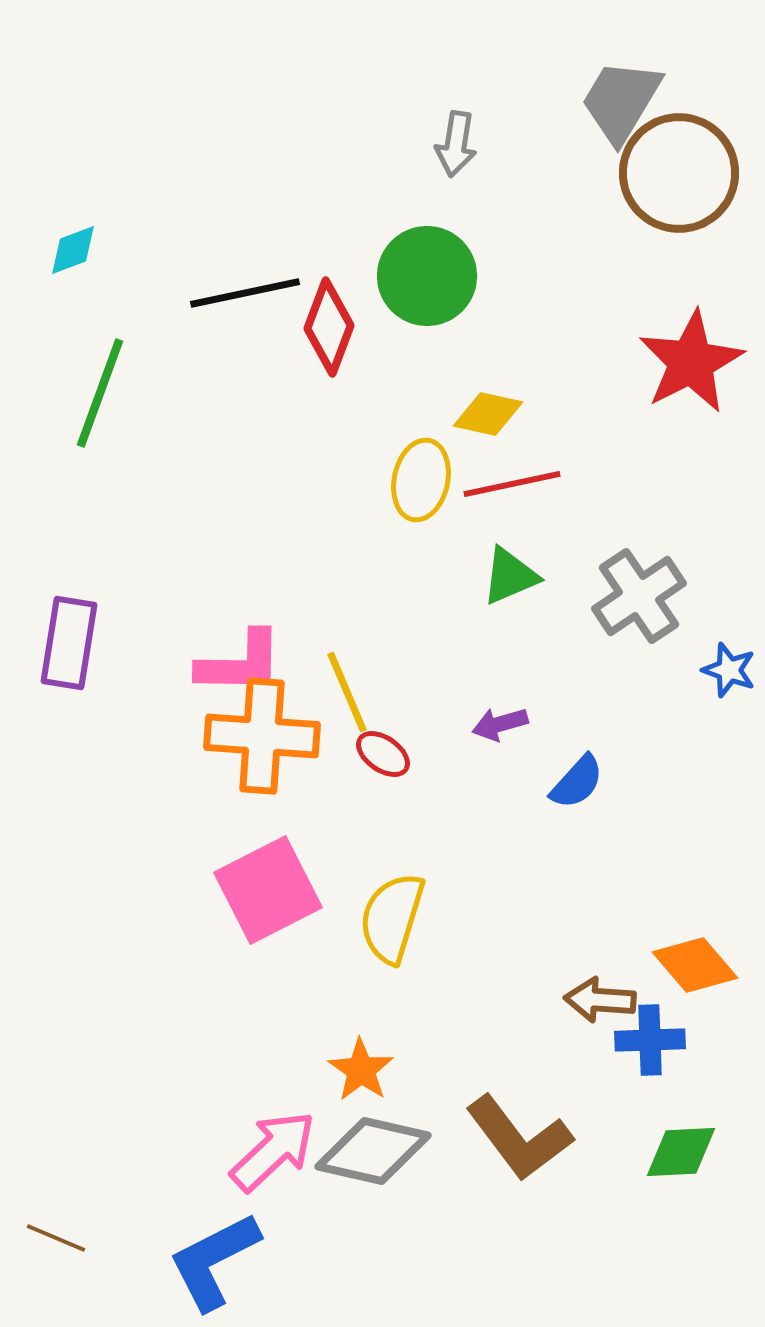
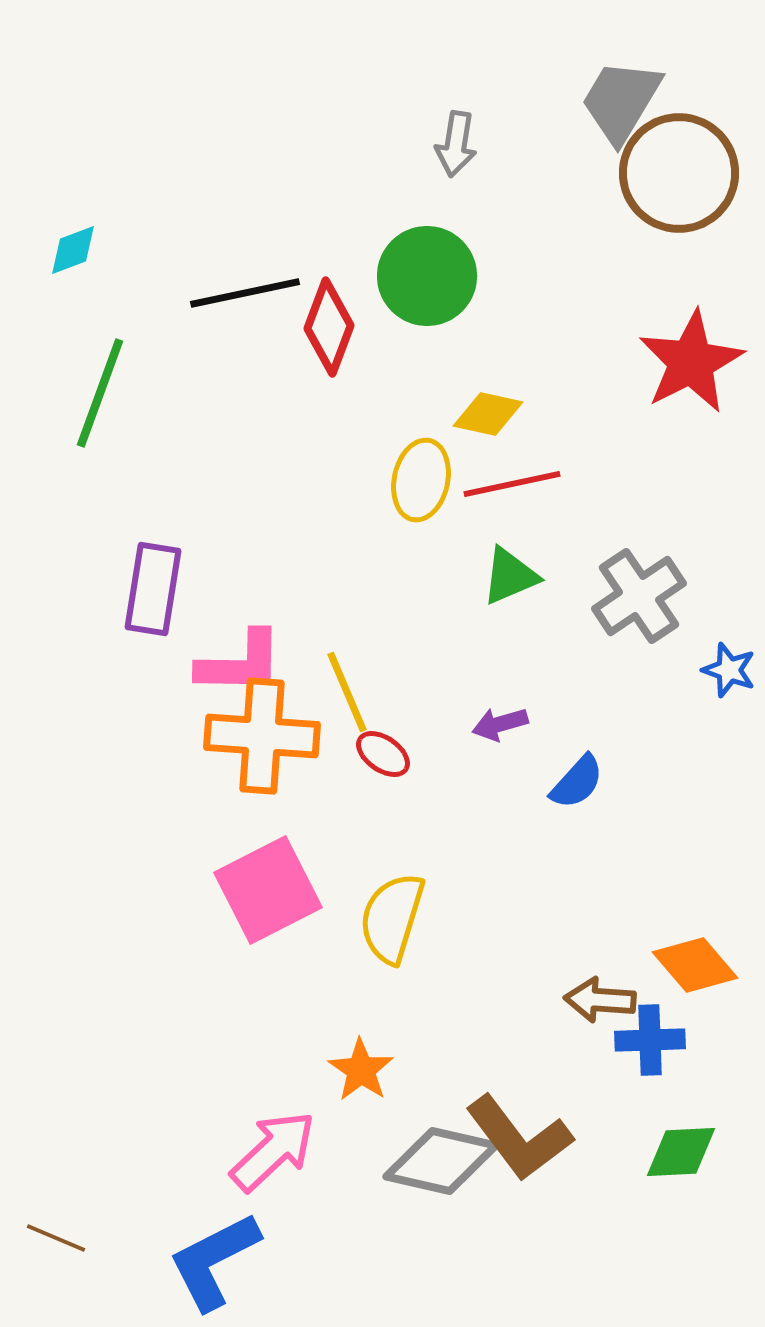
purple rectangle: moved 84 px right, 54 px up
gray diamond: moved 68 px right, 10 px down
